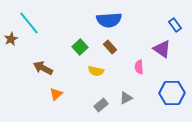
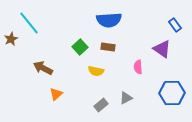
brown rectangle: moved 2 px left; rotated 40 degrees counterclockwise
pink semicircle: moved 1 px left
